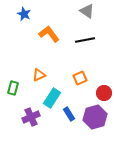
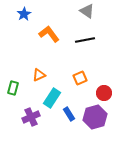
blue star: rotated 16 degrees clockwise
